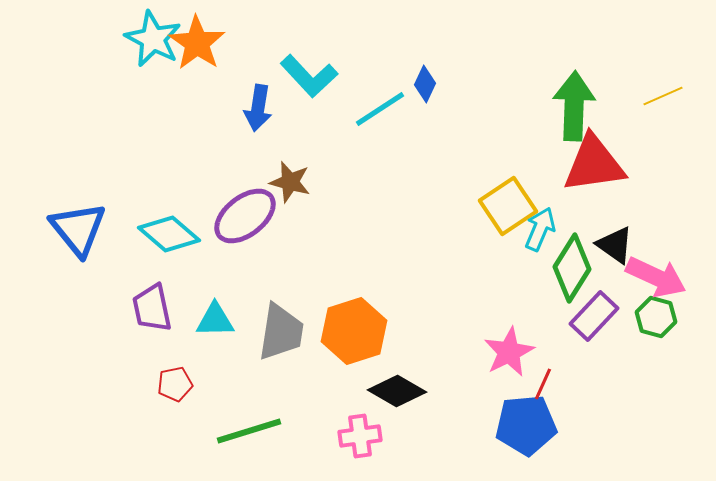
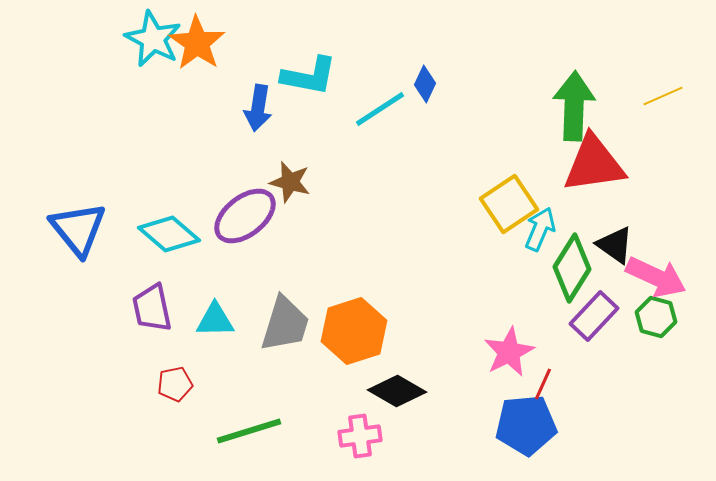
cyan L-shape: rotated 36 degrees counterclockwise
yellow square: moved 1 px right, 2 px up
gray trapezoid: moved 4 px right, 8 px up; rotated 8 degrees clockwise
